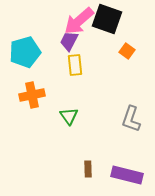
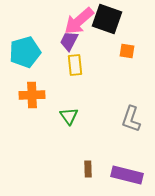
orange square: rotated 28 degrees counterclockwise
orange cross: rotated 10 degrees clockwise
